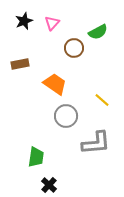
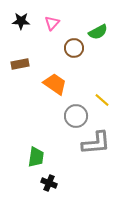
black star: moved 3 px left; rotated 24 degrees clockwise
gray circle: moved 10 px right
black cross: moved 2 px up; rotated 21 degrees counterclockwise
